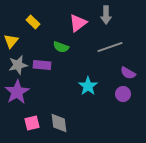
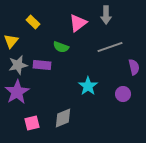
purple semicircle: moved 6 px right, 6 px up; rotated 133 degrees counterclockwise
gray diamond: moved 4 px right, 5 px up; rotated 75 degrees clockwise
